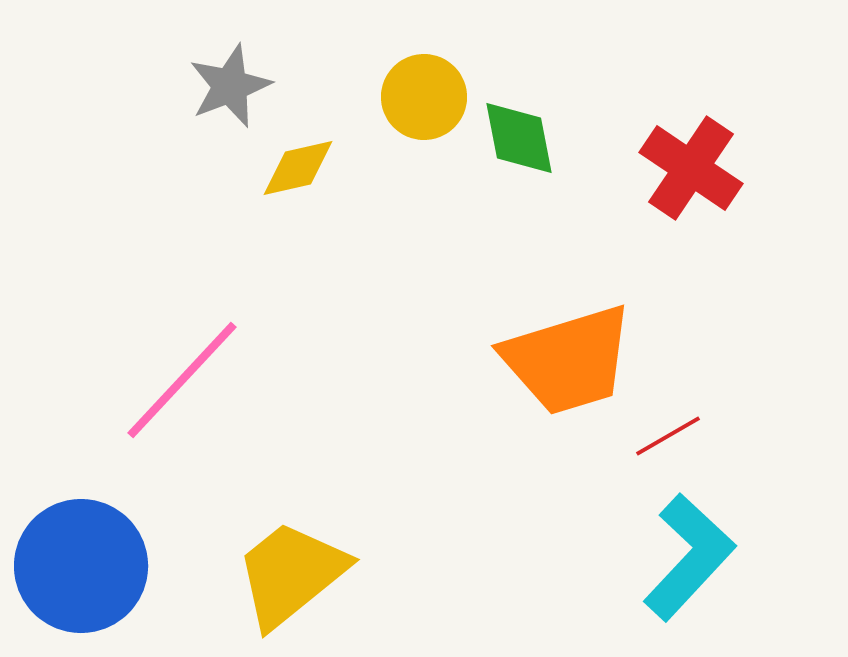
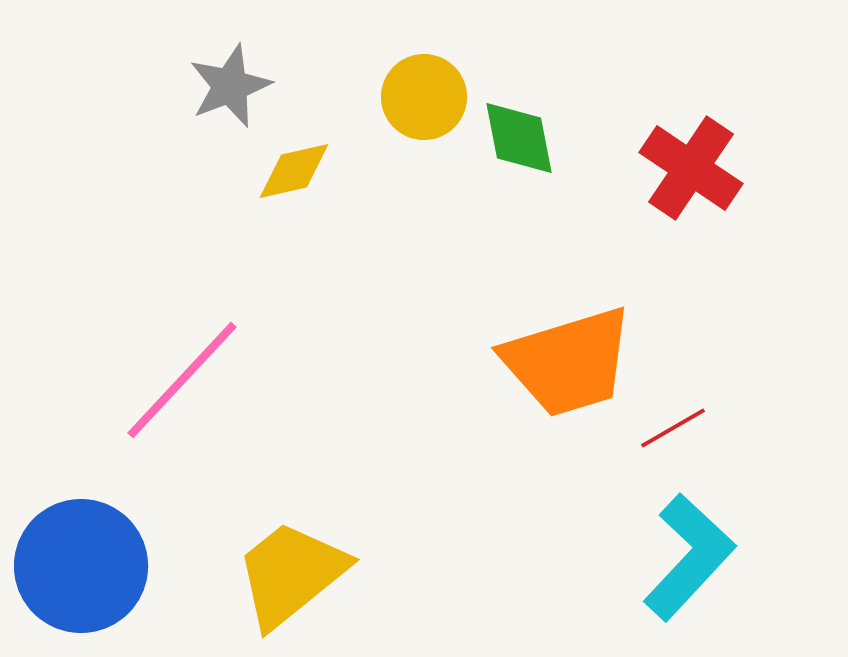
yellow diamond: moved 4 px left, 3 px down
orange trapezoid: moved 2 px down
red line: moved 5 px right, 8 px up
